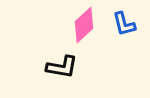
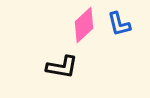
blue L-shape: moved 5 px left
